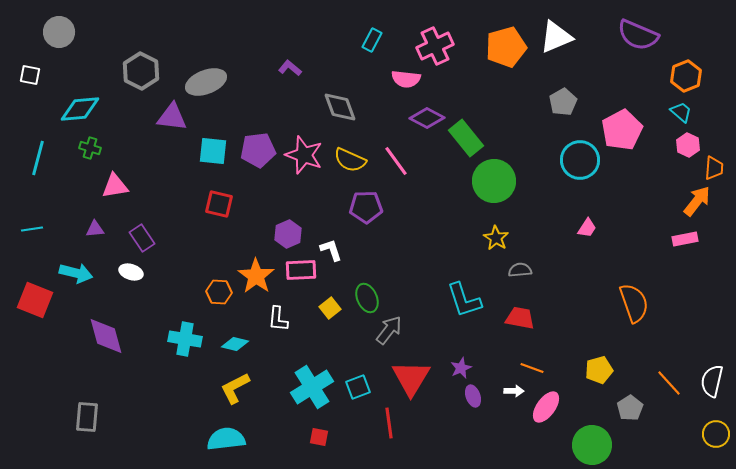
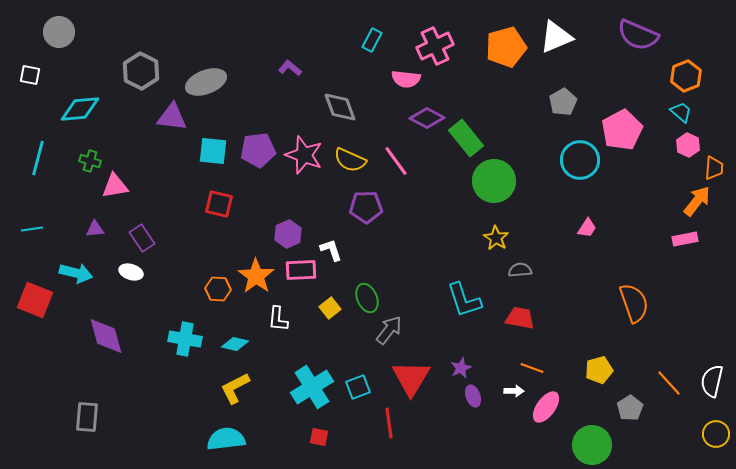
green cross at (90, 148): moved 13 px down
orange hexagon at (219, 292): moved 1 px left, 3 px up
